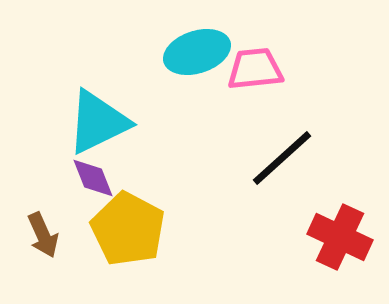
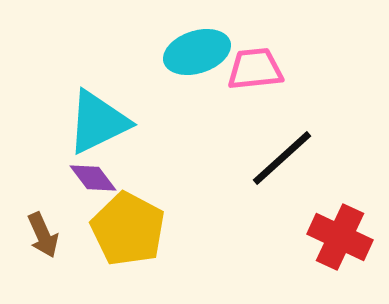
purple diamond: rotated 15 degrees counterclockwise
